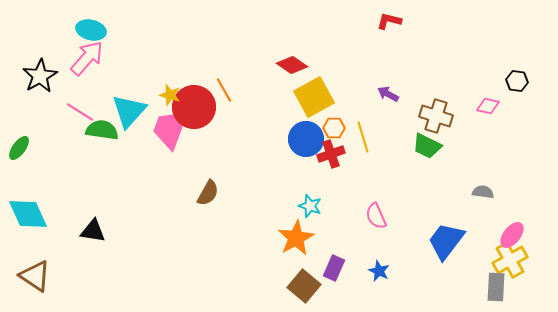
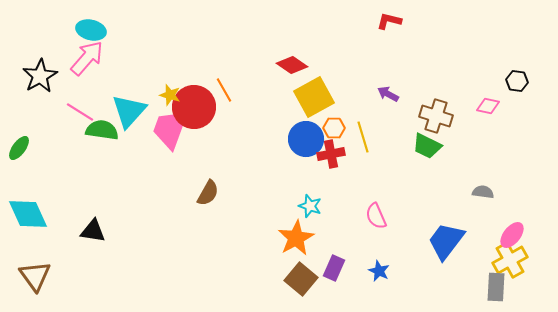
red cross: rotated 8 degrees clockwise
brown triangle: rotated 20 degrees clockwise
brown square: moved 3 px left, 7 px up
